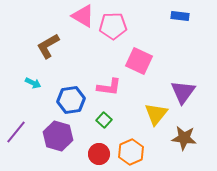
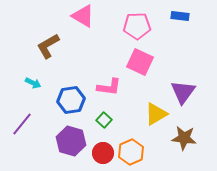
pink pentagon: moved 24 px right
pink square: moved 1 px right, 1 px down
yellow triangle: rotated 20 degrees clockwise
purple line: moved 6 px right, 8 px up
purple hexagon: moved 13 px right, 5 px down
red circle: moved 4 px right, 1 px up
